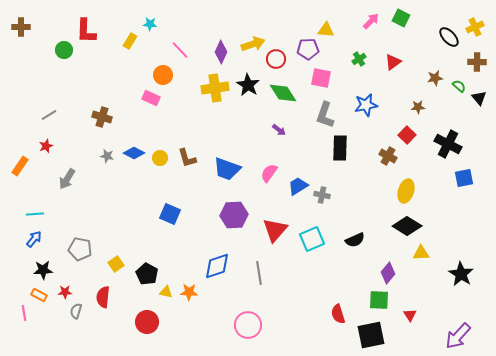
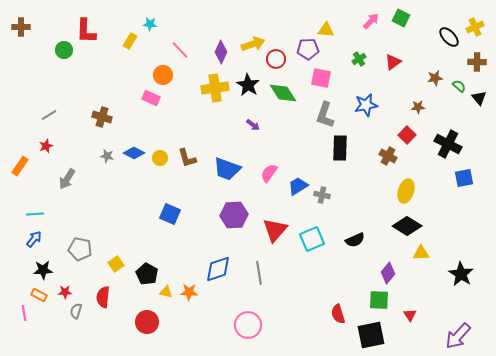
purple arrow at (279, 130): moved 26 px left, 5 px up
blue diamond at (217, 266): moved 1 px right, 3 px down
